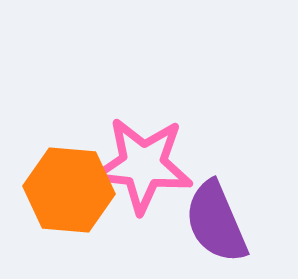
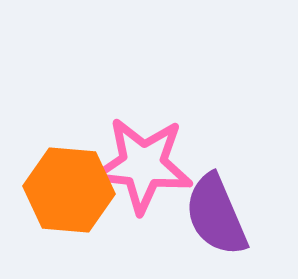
purple semicircle: moved 7 px up
